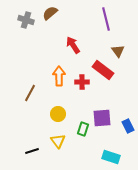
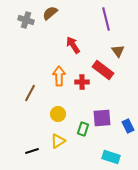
yellow triangle: rotated 35 degrees clockwise
